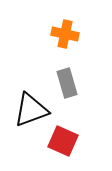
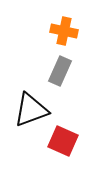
orange cross: moved 1 px left, 3 px up
gray rectangle: moved 7 px left, 12 px up; rotated 40 degrees clockwise
